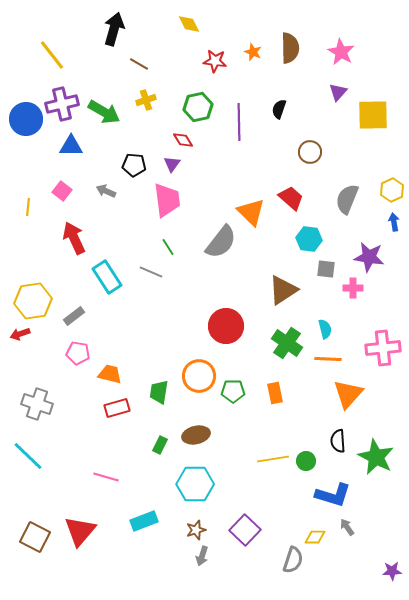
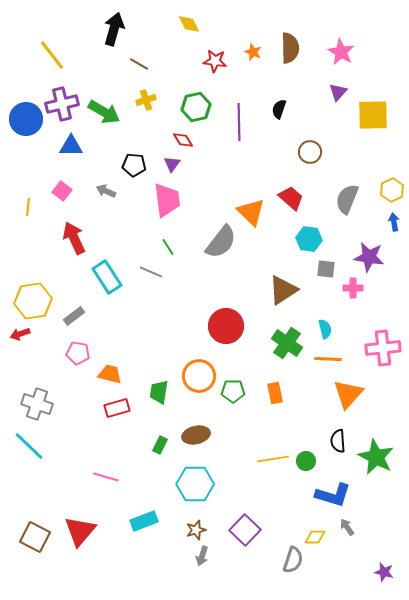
green hexagon at (198, 107): moved 2 px left
cyan line at (28, 456): moved 1 px right, 10 px up
purple star at (392, 571): moved 8 px left, 1 px down; rotated 18 degrees clockwise
